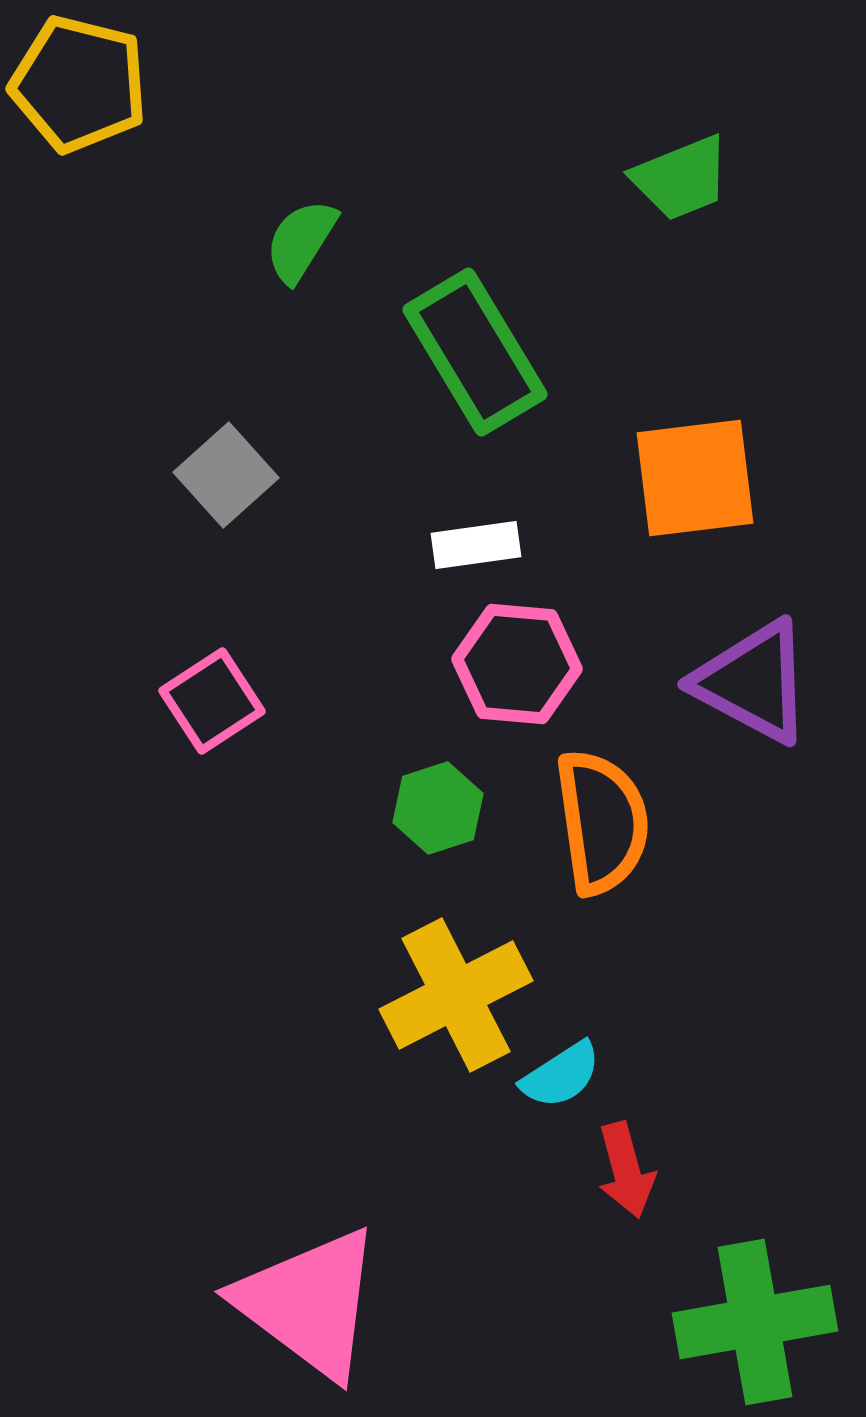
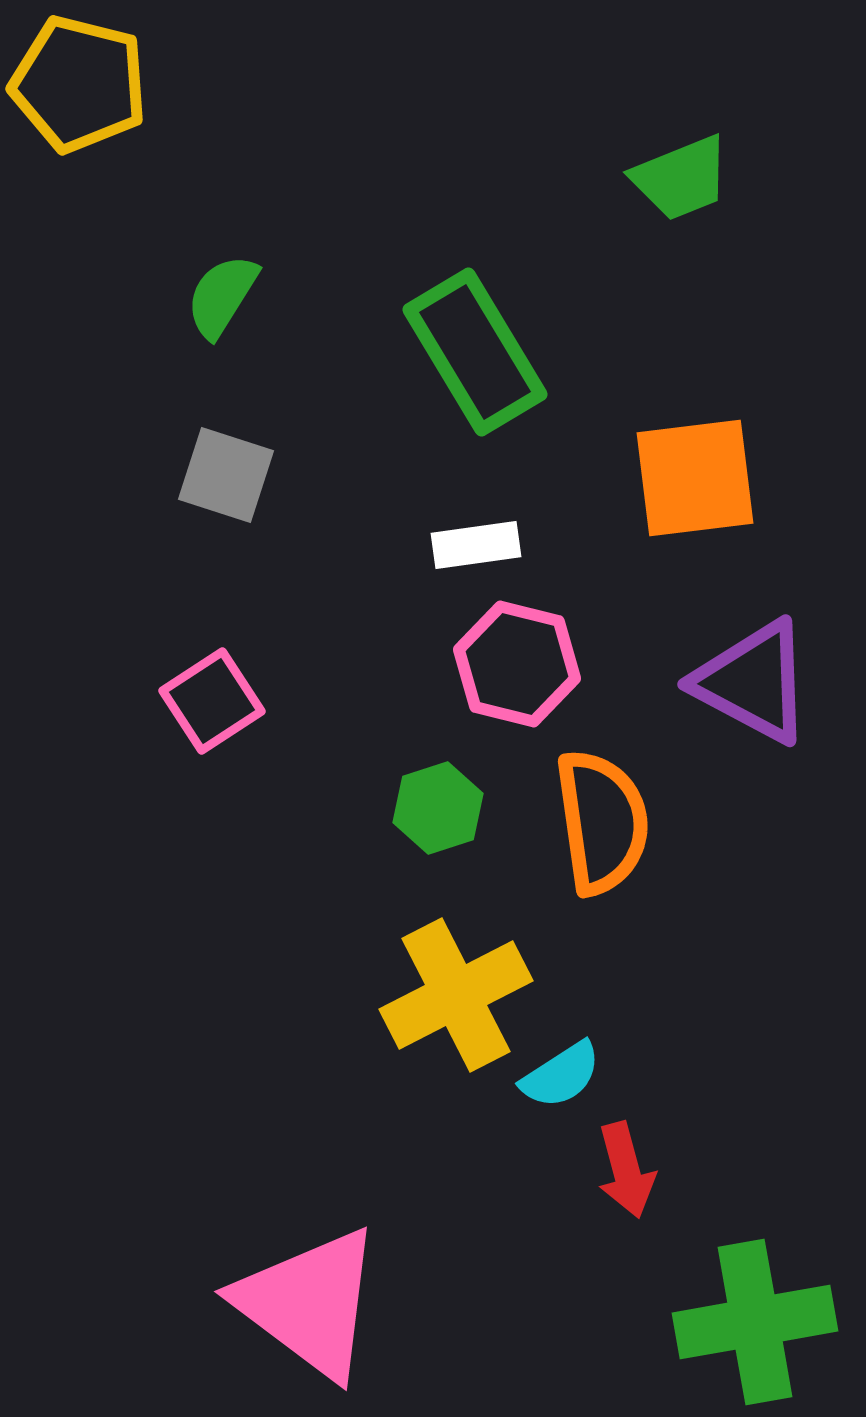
green semicircle: moved 79 px left, 55 px down
gray square: rotated 30 degrees counterclockwise
pink hexagon: rotated 9 degrees clockwise
